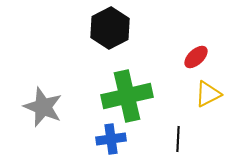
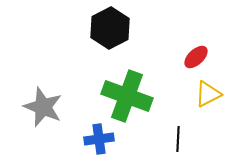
green cross: rotated 33 degrees clockwise
blue cross: moved 12 px left
